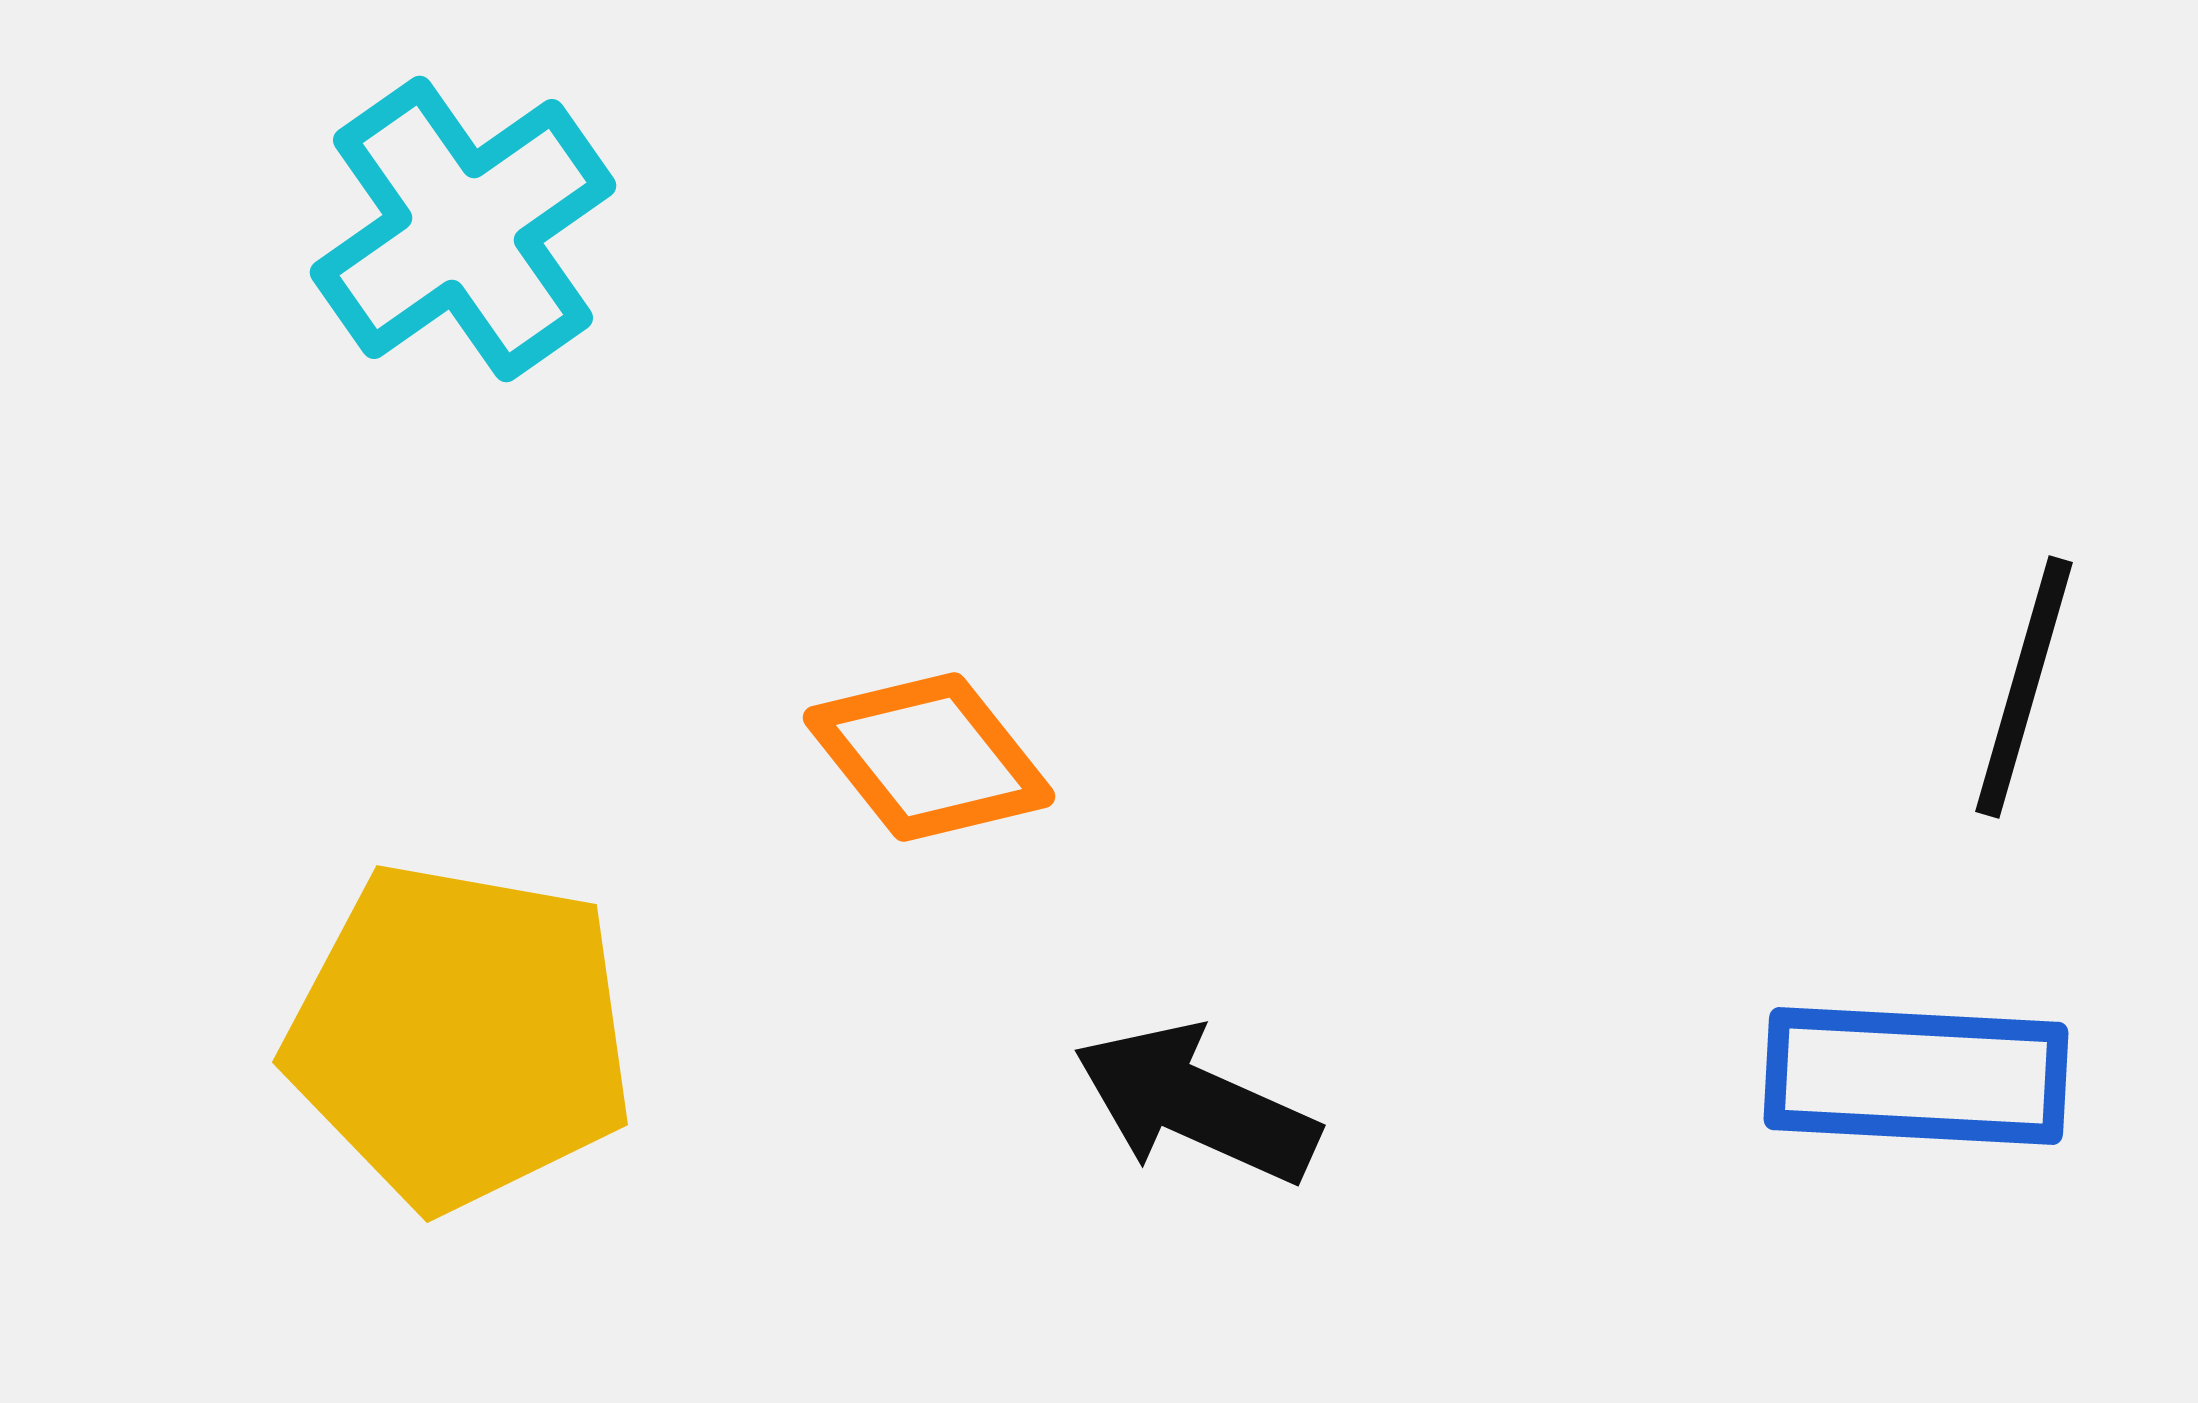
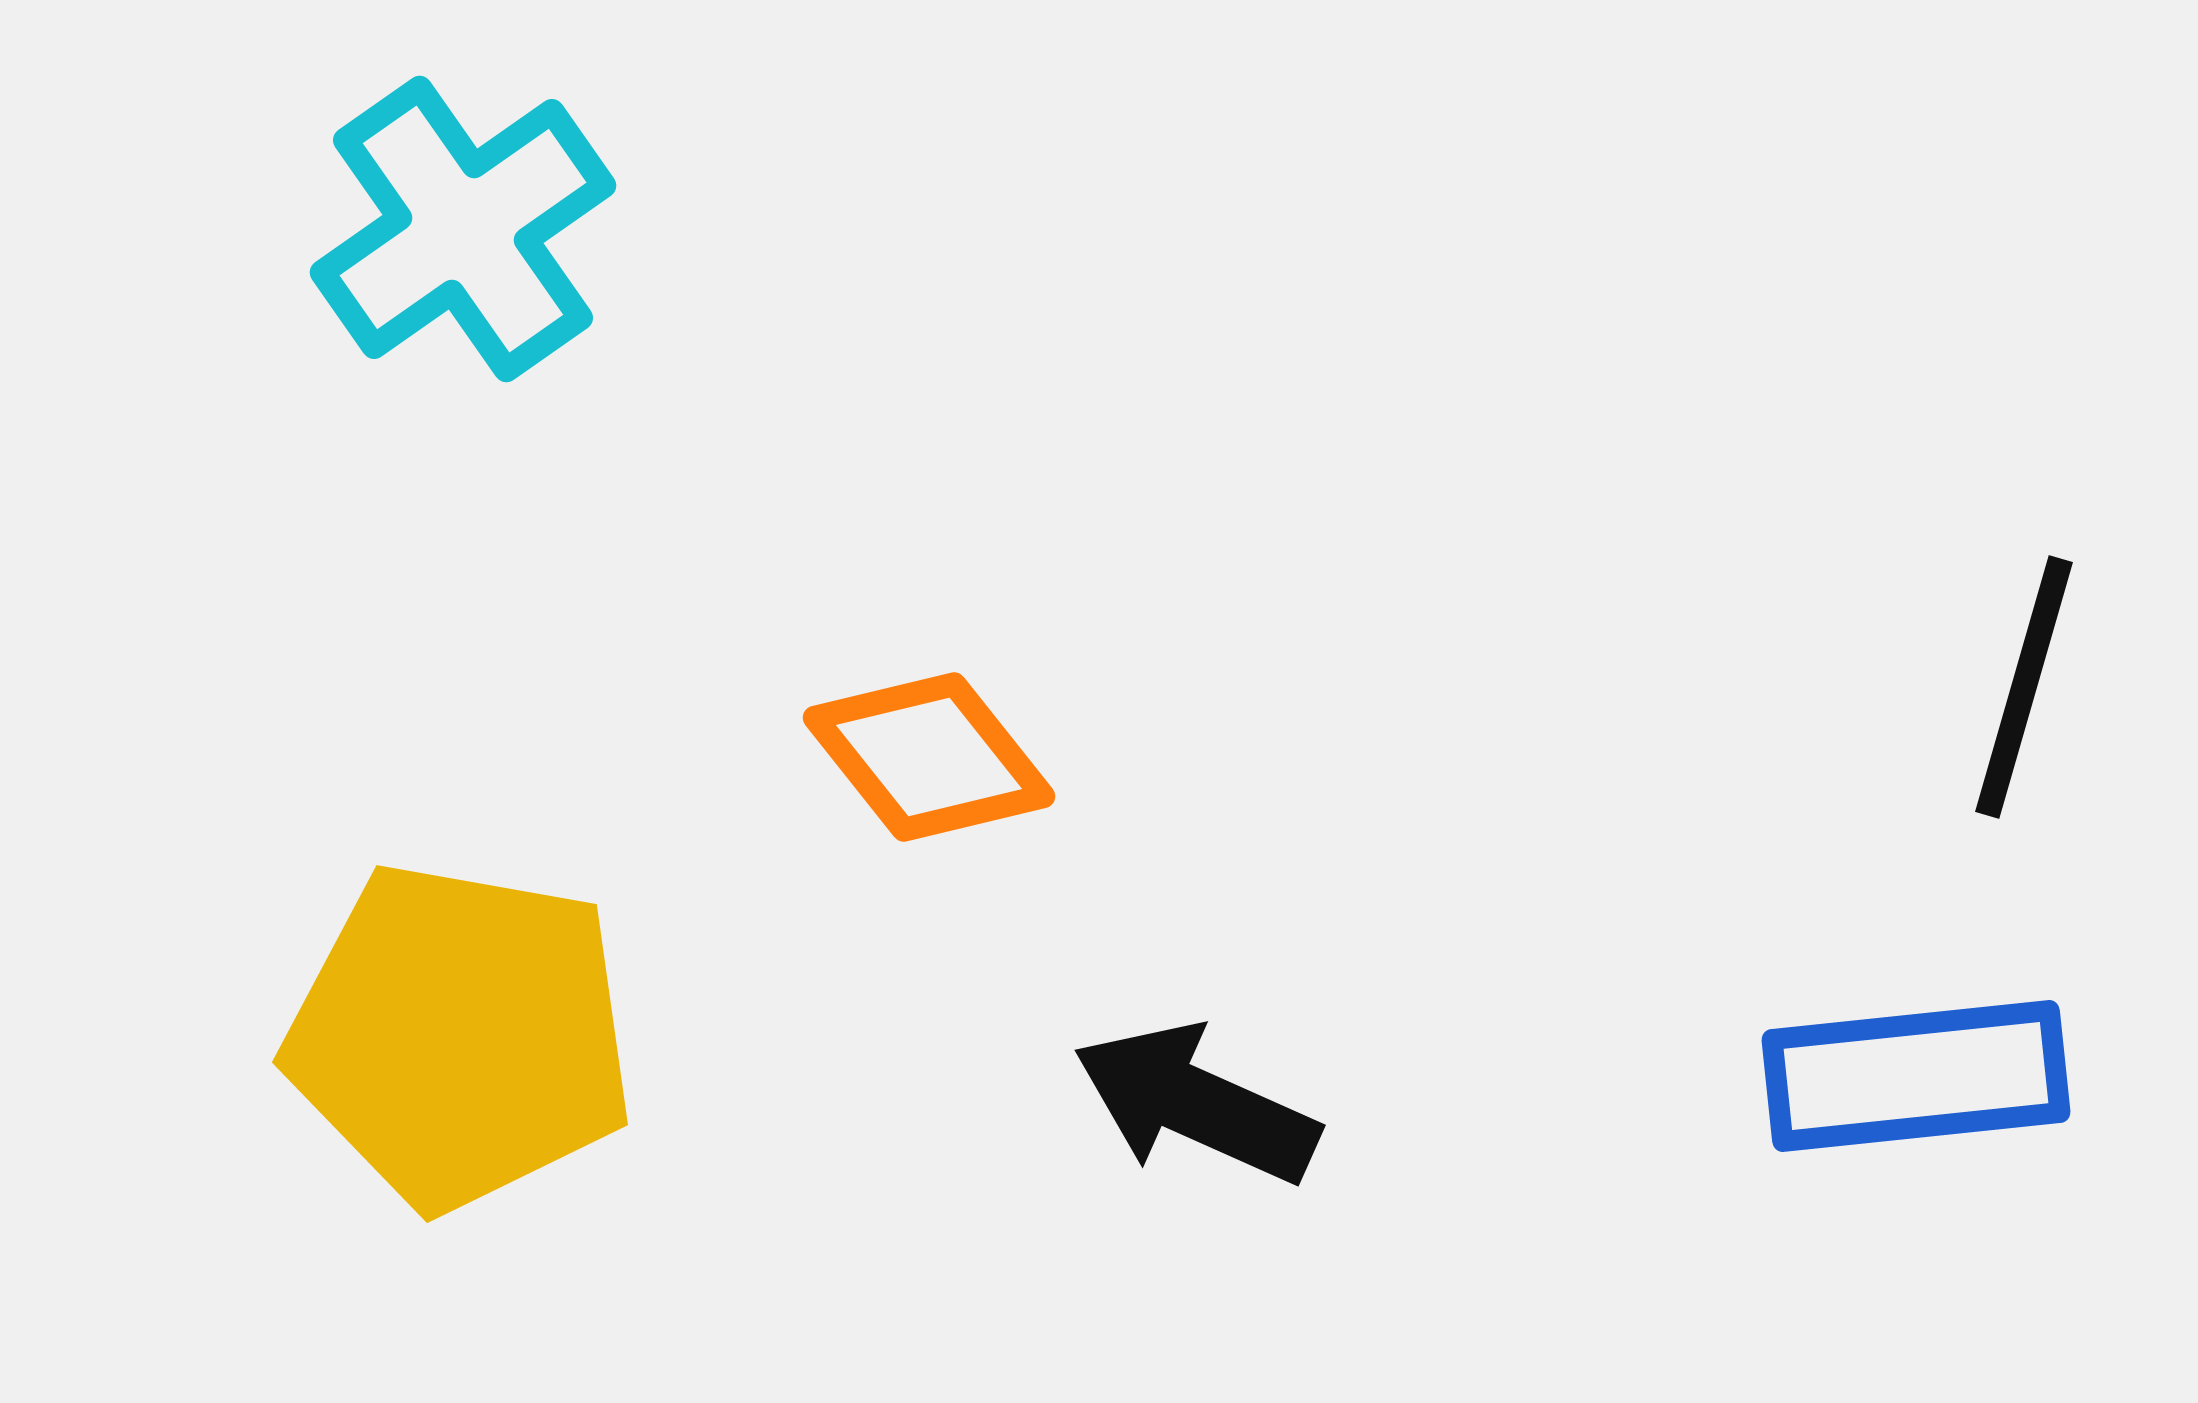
blue rectangle: rotated 9 degrees counterclockwise
